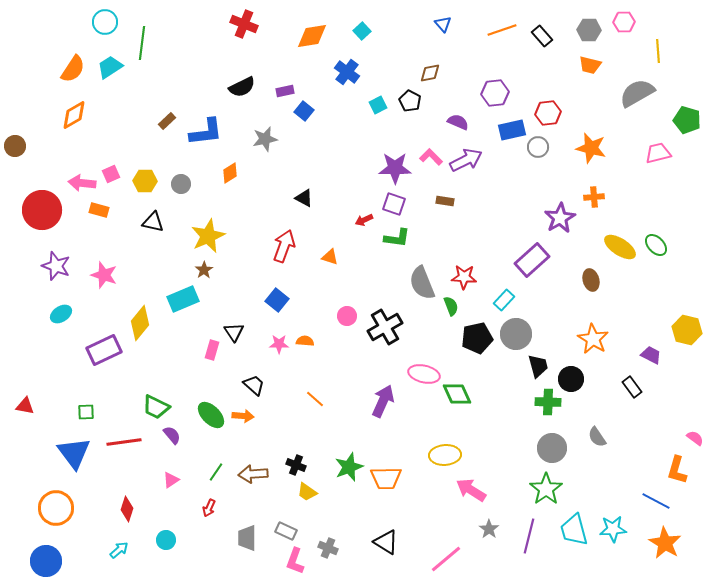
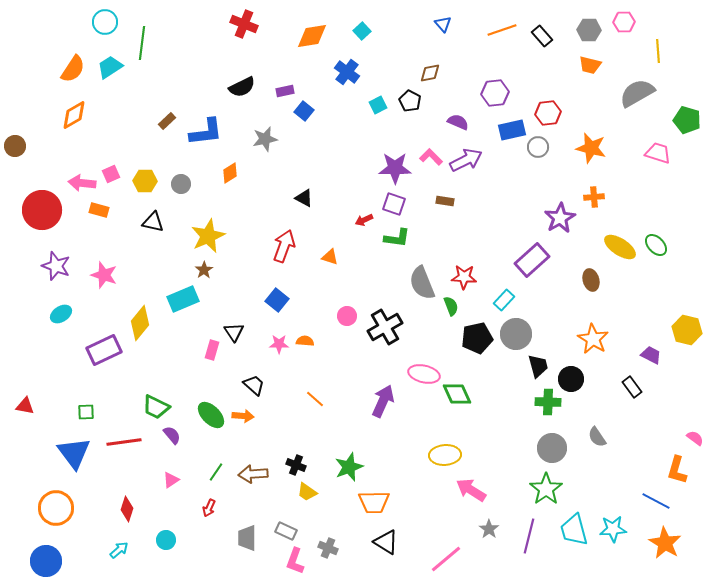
pink trapezoid at (658, 153): rotated 32 degrees clockwise
orange trapezoid at (386, 478): moved 12 px left, 24 px down
